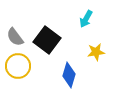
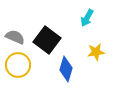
cyan arrow: moved 1 px right, 1 px up
gray semicircle: rotated 150 degrees clockwise
yellow circle: moved 1 px up
blue diamond: moved 3 px left, 6 px up
